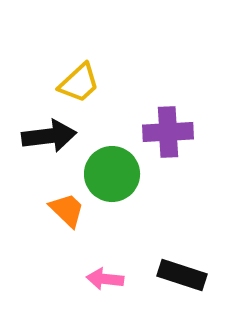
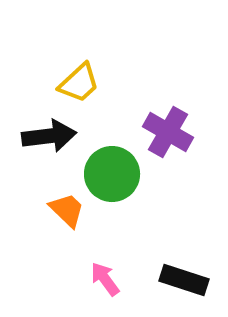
purple cross: rotated 33 degrees clockwise
black rectangle: moved 2 px right, 5 px down
pink arrow: rotated 48 degrees clockwise
